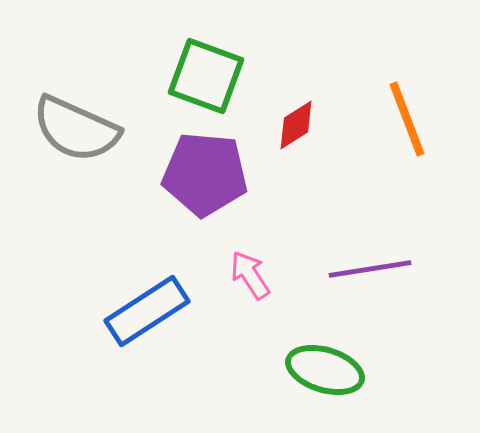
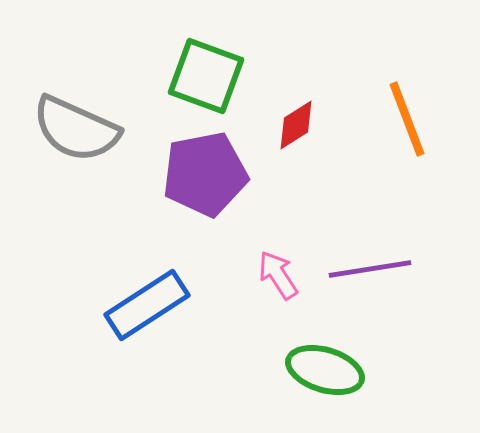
purple pentagon: rotated 16 degrees counterclockwise
pink arrow: moved 28 px right
blue rectangle: moved 6 px up
